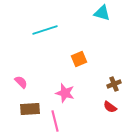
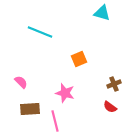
cyan line: moved 5 px left, 2 px down; rotated 40 degrees clockwise
